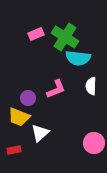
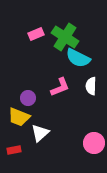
cyan semicircle: rotated 20 degrees clockwise
pink L-shape: moved 4 px right, 2 px up
